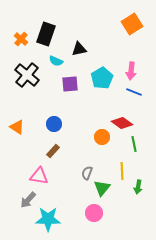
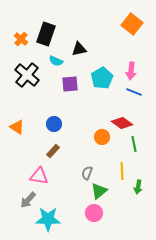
orange square: rotated 20 degrees counterclockwise
green triangle: moved 3 px left, 3 px down; rotated 12 degrees clockwise
